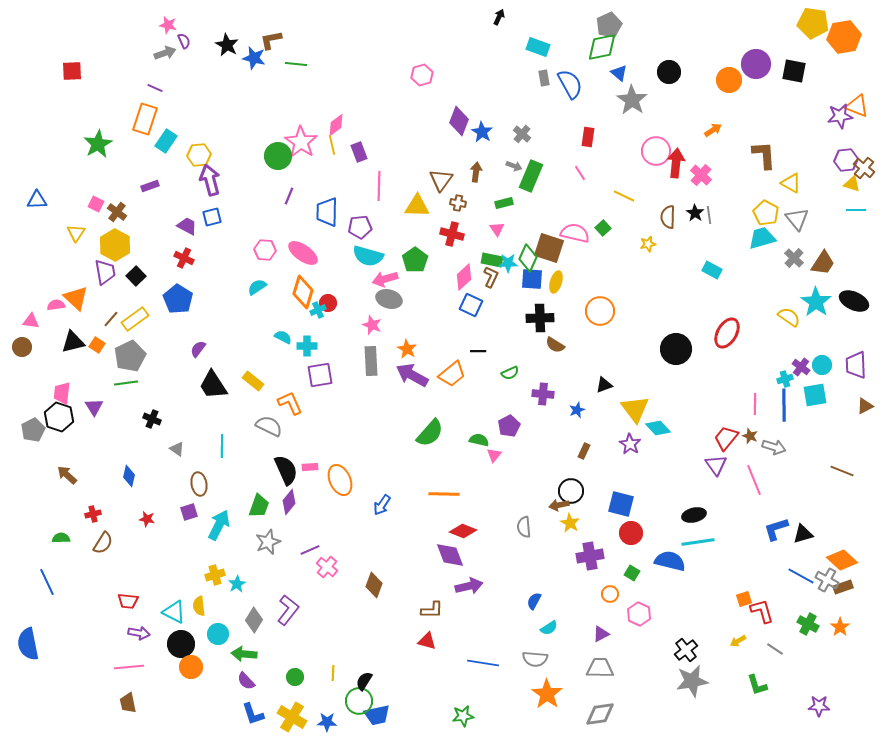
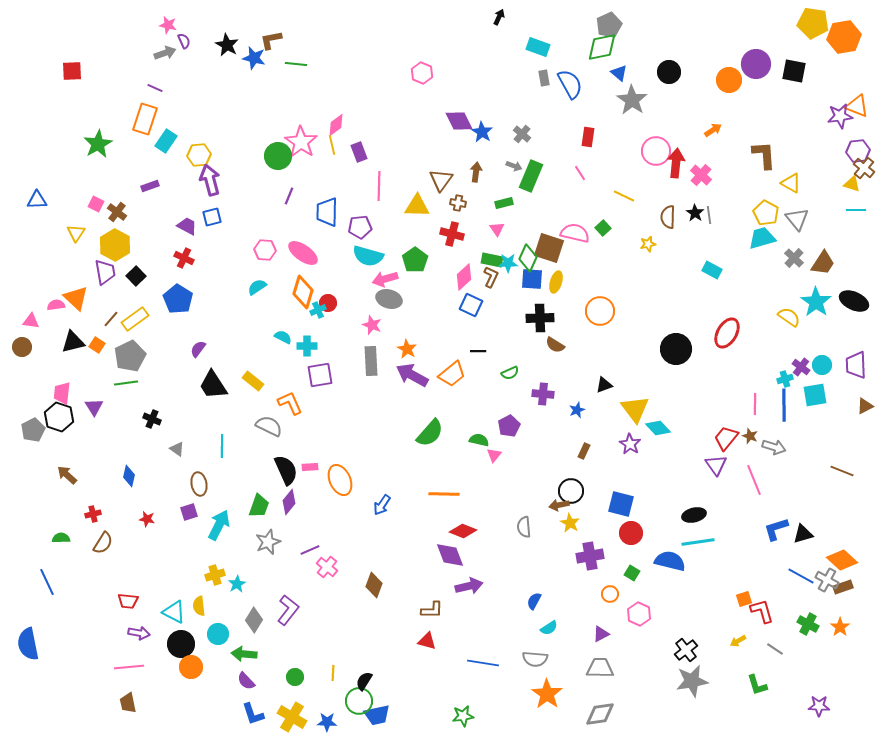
pink hexagon at (422, 75): moved 2 px up; rotated 20 degrees counterclockwise
purple diamond at (459, 121): rotated 48 degrees counterclockwise
purple hexagon at (846, 160): moved 12 px right, 9 px up
